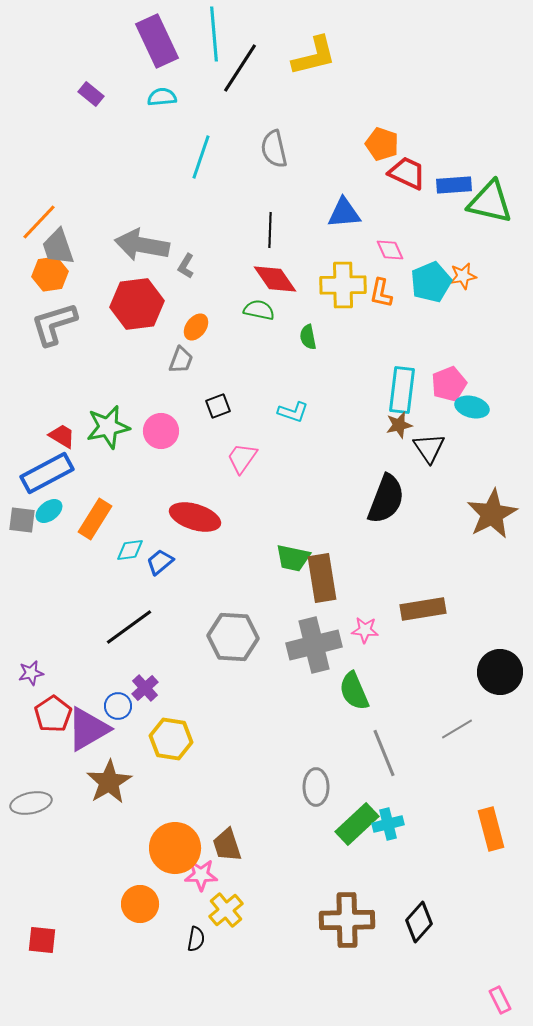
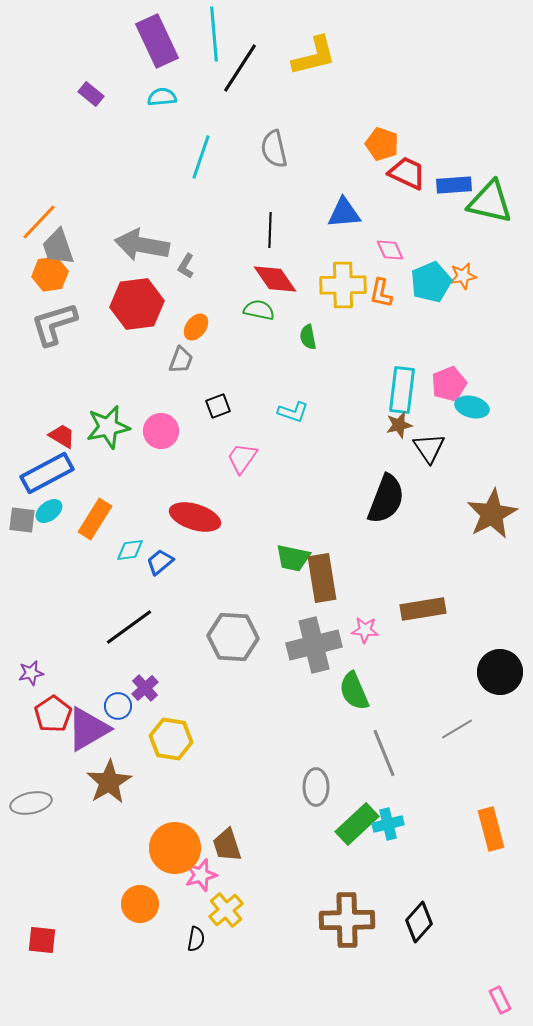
pink star at (201, 875): rotated 16 degrees counterclockwise
